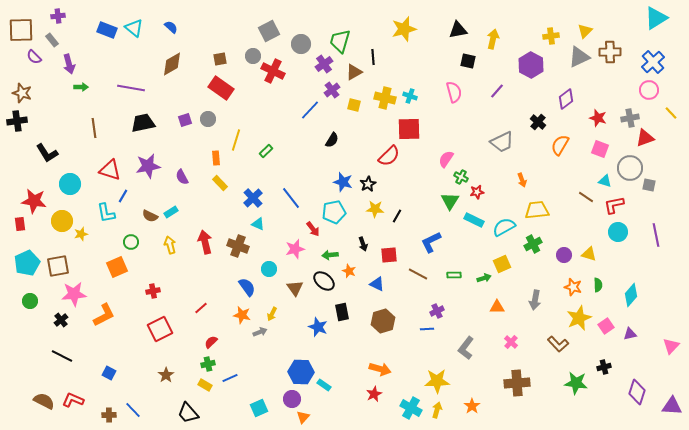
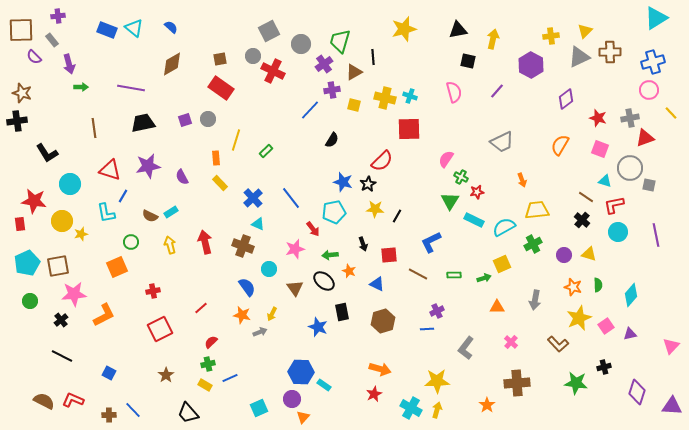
blue cross at (653, 62): rotated 25 degrees clockwise
purple cross at (332, 90): rotated 28 degrees clockwise
black cross at (538, 122): moved 44 px right, 98 px down
red semicircle at (389, 156): moved 7 px left, 5 px down
brown cross at (238, 246): moved 5 px right
orange star at (472, 406): moved 15 px right, 1 px up
